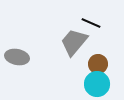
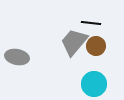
black line: rotated 18 degrees counterclockwise
brown circle: moved 2 px left, 18 px up
cyan circle: moved 3 px left
